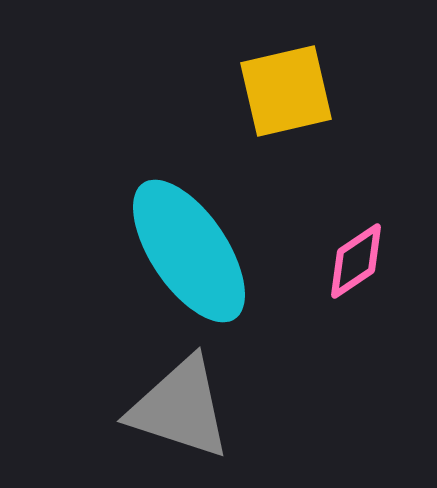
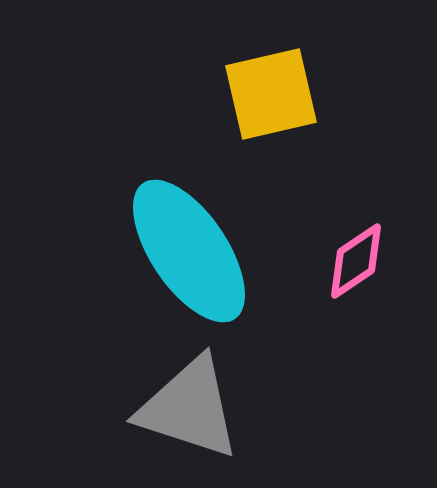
yellow square: moved 15 px left, 3 px down
gray triangle: moved 9 px right
